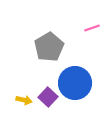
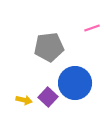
gray pentagon: rotated 24 degrees clockwise
